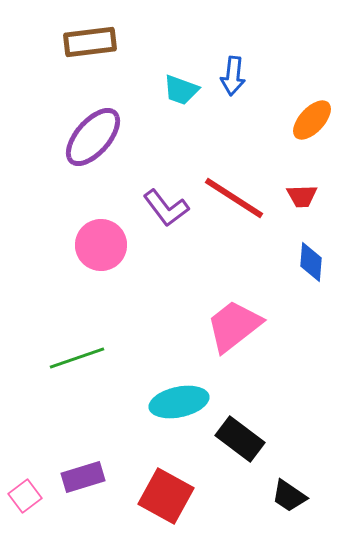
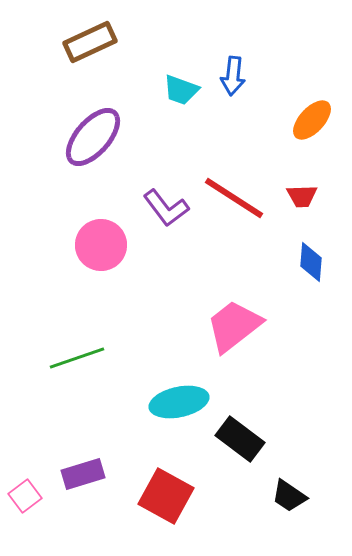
brown rectangle: rotated 18 degrees counterclockwise
purple rectangle: moved 3 px up
